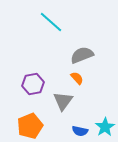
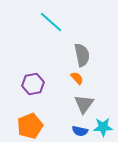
gray semicircle: rotated 100 degrees clockwise
gray triangle: moved 21 px right, 3 px down
cyan star: moved 2 px left; rotated 30 degrees clockwise
